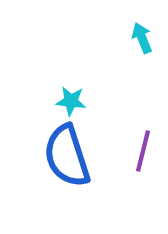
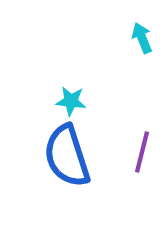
purple line: moved 1 px left, 1 px down
